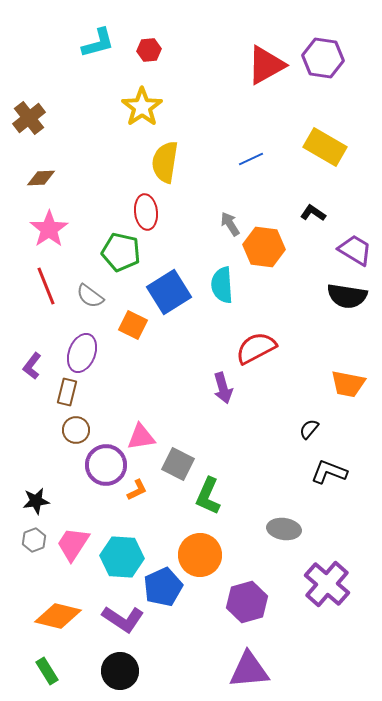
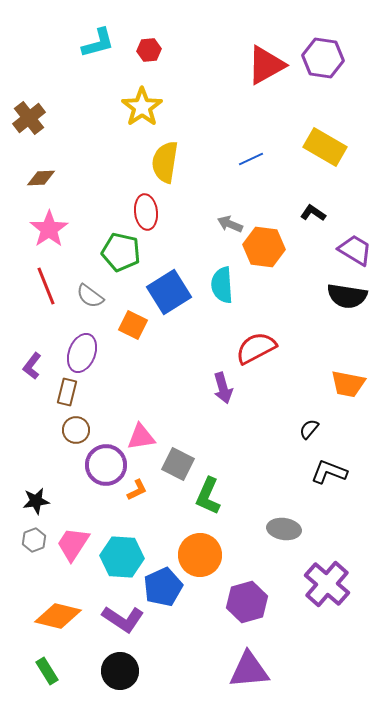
gray arrow at (230, 224): rotated 35 degrees counterclockwise
